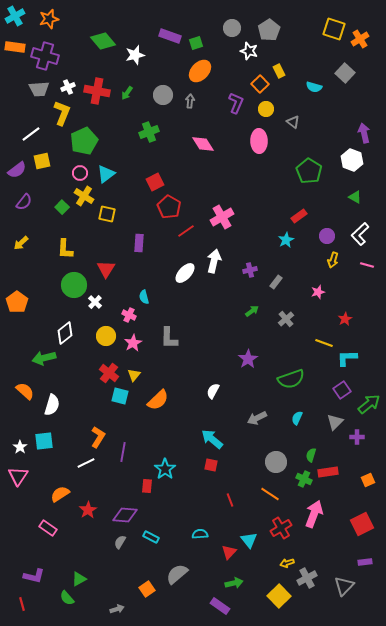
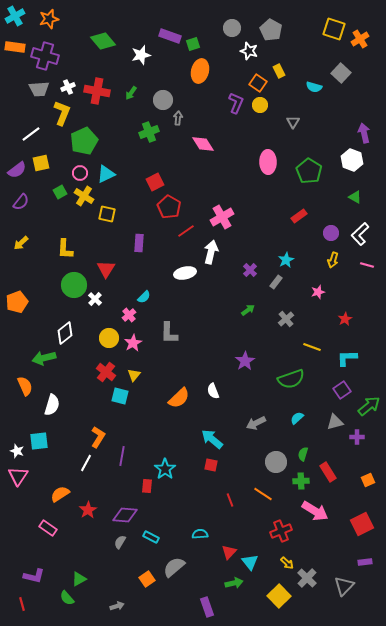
gray pentagon at (269, 30): moved 2 px right; rotated 10 degrees counterclockwise
green square at (196, 43): moved 3 px left, 1 px down
white star at (135, 55): moved 6 px right
orange ellipse at (200, 71): rotated 30 degrees counterclockwise
gray square at (345, 73): moved 4 px left
orange square at (260, 84): moved 2 px left, 1 px up; rotated 12 degrees counterclockwise
green arrow at (127, 93): moved 4 px right
gray circle at (163, 95): moved 5 px down
gray arrow at (190, 101): moved 12 px left, 17 px down
yellow circle at (266, 109): moved 6 px left, 4 px up
gray triangle at (293, 122): rotated 24 degrees clockwise
pink ellipse at (259, 141): moved 9 px right, 21 px down
yellow square at (42, 161): moved 1 px left, 2 px down
cyan triangle at (106, 174): rotated 12 degrees clockwise
purple semicircle at (24, 202): moved 3 px left
green square at (62, 207): moved 2 px left, 15 px up; rotated 16 degrees clockwise
purple circle at (327, 236): moved 4 px right, 3 px up
cyan star at (286, 240): moved 20 px down
white arrow at (214, 261): moved 3 px left, 9 px up
purple cross at (250, 270): rotated 32 degrees counterclockwise
white ellipse at (185, 273): rotated 35 degrees clockwise
cyan semicircle at (144, 297): rotated 120 degrees counterclockwise
orange pentagon at (17, 302): rotated 15 degrees clockwise
white cross at (95, 302): moved 3 px up
green arrow at (252, 311): moved 4 px left, 1 px up
pink cross at (129, 315): rotated 24 degrees clockwise
yellow circle at (106, 336): moved 3 px right, 2 px down
gray L-shape at (169, 338): moved 5 px up
yellow line at (324, 343): moved 12 px left, 4 px down
purple star at (248, 359): moved 3 px left, 2 px down
red cross at (109, 373): moved 3 px left, 1 px up
orange semicircle at (25, 391): moved 5 px up; rotated 24 degrees clockwise
white semicircle at (213, 391): rotated 49 degrees counterclockwise
orange semicircle at (158, 400): moved 21 px right, 2 px up
green arrow at (369, 404): moved 2 px down
gray arrow at (257, 418): moved 1 px left, 5 px down
cyan semicircle at (297, 418): rotated 24 degrees clockwise
gray triangle at (335, 422): rotated 30 degrees clockwise
cyan square at (44, 441): moved 5 px left
white star at (20, 447): moved 3 px left, 4 px down; rotated 16 degrees counterclockwise
purple line at (123, 452): moved 1 px left, 4 px down
green semicircle at (311, 455): moved 8 px left, 1 px up
white line at (86, 463): rotated 36 degrees counterclockwise
red rectangle at (328, 472): rotated 66 degrees clockwise
green cross at (304, 479): moved 3 px left, 2 px down; rotated 28 degrees counterclockwise
orange line at (270, 494): moved 7 px left
pink arrow at (314, 514): moved 1 px right, 3 px up; rotated 100 degrees clockwise
red cross at (281, 528): moved 3 px down; rotated 10 degrees clockwise
cyan triangle at (249, 540): moved 1 px right, 22 px down
yellow arrow at (287, 563): rotated 120 degrees counterclockwise
gray semicircle at (177, 574): moved 3 px left, 7 px up
gray cross at (307, 578): rotated 18 degrees counterclockwise
orange square at (147, 589): moved 10 px up
purple rectangle at (220, 606): moved 13 px left, 1 px down; rotated 36 degrees clockwise
gray arrow at (117, 609): moved 3 px up
